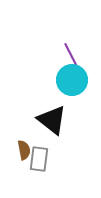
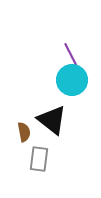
brown semicircle: moved 18 px up
